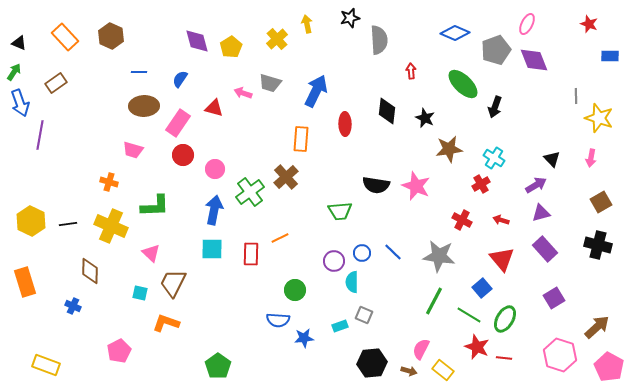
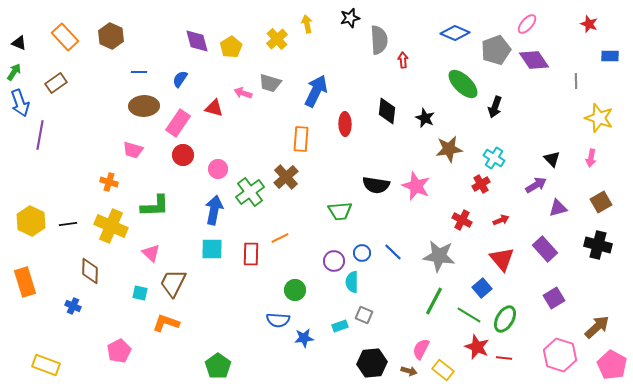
pink ellipse at (527, 24): rotated 15 degrees clockwise
purple diamond at (534, 60): rotated 12 degrees counterclockwise
red arrow at (411, 71): moved 8 px left, 11 px up
gray line at (576, 96): moved 15 px up
pink circle at (215, 169): moved 3 px right
purple triangle at (541, 213): moved 17 px right, 5 px up
red arrow at (501, 220): rotated 140 degrees clockwise
pink pentagon at (609, 367): moved 3 px right, 2 px up
